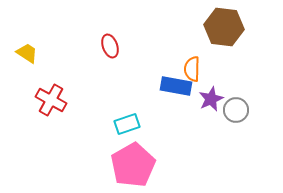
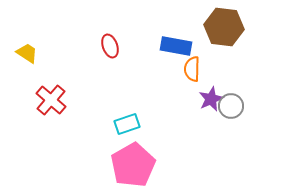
blue rectangle: moved 40 px up
red cross: rotated 12 degrees clockwise
gray circle: moved 5 px left, 4 px up
